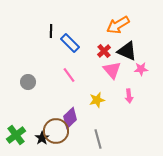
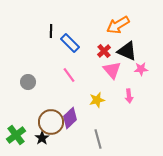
brown circle: moved 5 px left, 9 px up
